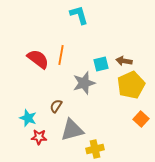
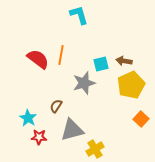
cyan star: rotated 12 degrees clockwise
yellow cross: rotated 18 degrees counterclockwise
